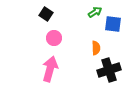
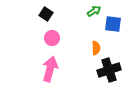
green arrow: moved 1 px left, 1 px up
pink circle: moved 2 px left
